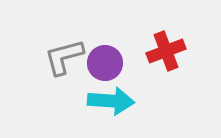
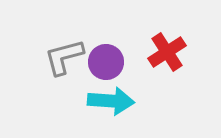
red cross: moved 1 px right, 1 px down; rotated 12 degrees counterclockwise
purple circle: moved 1 px right, 1 px up
